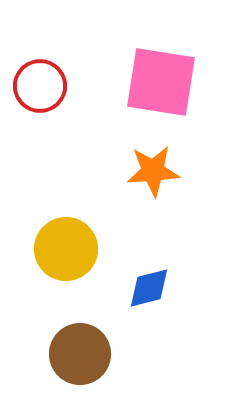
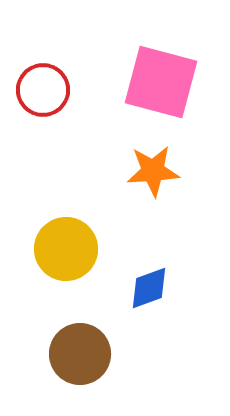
pink square: rotated 6 degrees clockwise
red circle: moved 3 px right, 4 px down
blue diamond: rotated 6 degrees counterclockwise
